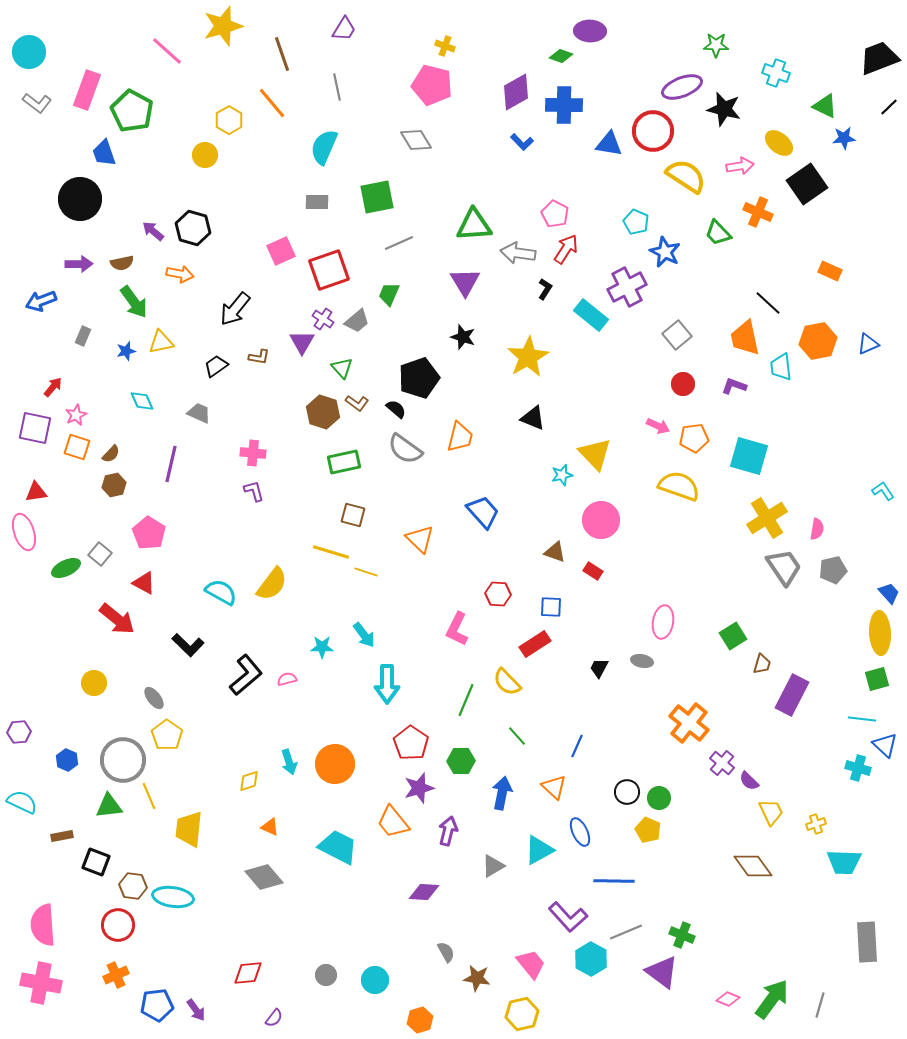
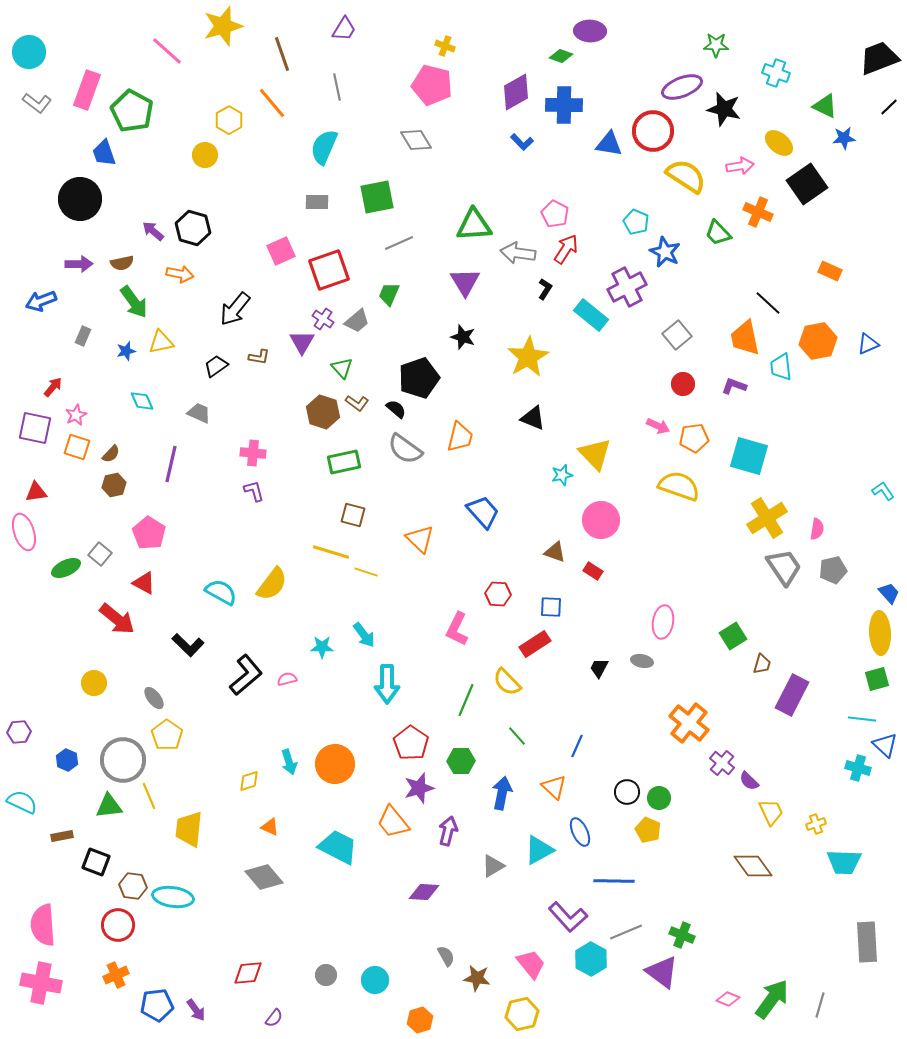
gray semicircle at (446, 952): moved 4 px down
